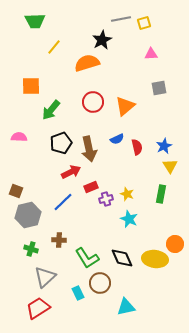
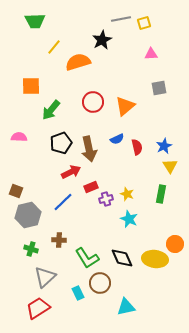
orange semicircle: moved 9 px left, 1 px up
